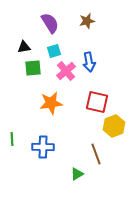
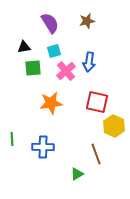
blue arrow: rotated 18 degrees clockwise
yellow hexagon: rotated 15 degrees counterclockwise
